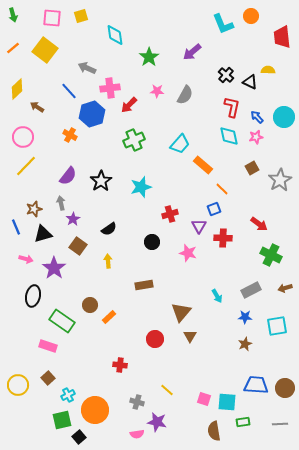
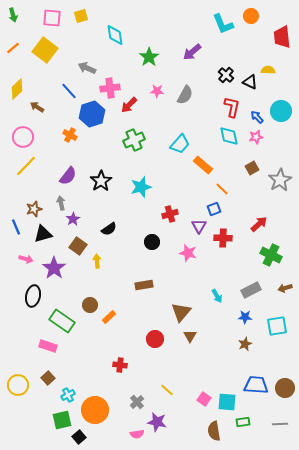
cyan circle at (284, 117): moved 3 px left, 6 px up
red arrow at (259, 224): rotated 78 degrees counterclockwise
yellow arrow at (108, 261): moved 11 px left
pink square at (204, 399): rotated 16 degrees clockwise
gray cross at (137, 402): rotated 32 degrees clockwise
